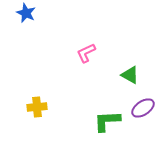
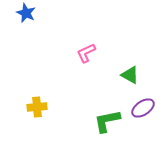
green L-shape: rotated 8 degrees counterclockwise
